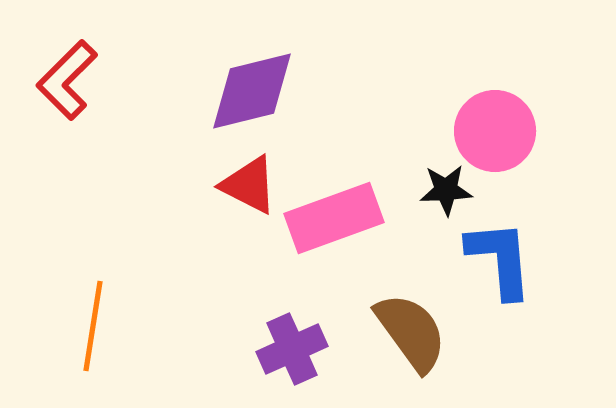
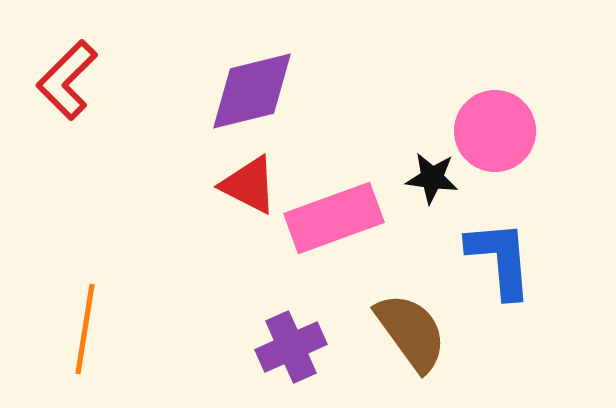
black star: moved 14 px left, 12 px up; rotated 10 degrees clockwise
orange line: moved 8 px left, 3 px down
purple cross: moved 1 px left, 2 px up
